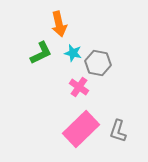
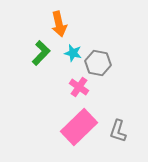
green L-shape: rotated 20 degrees counterclockwise
pink rectangle: moved 2 px left, 2 px up
